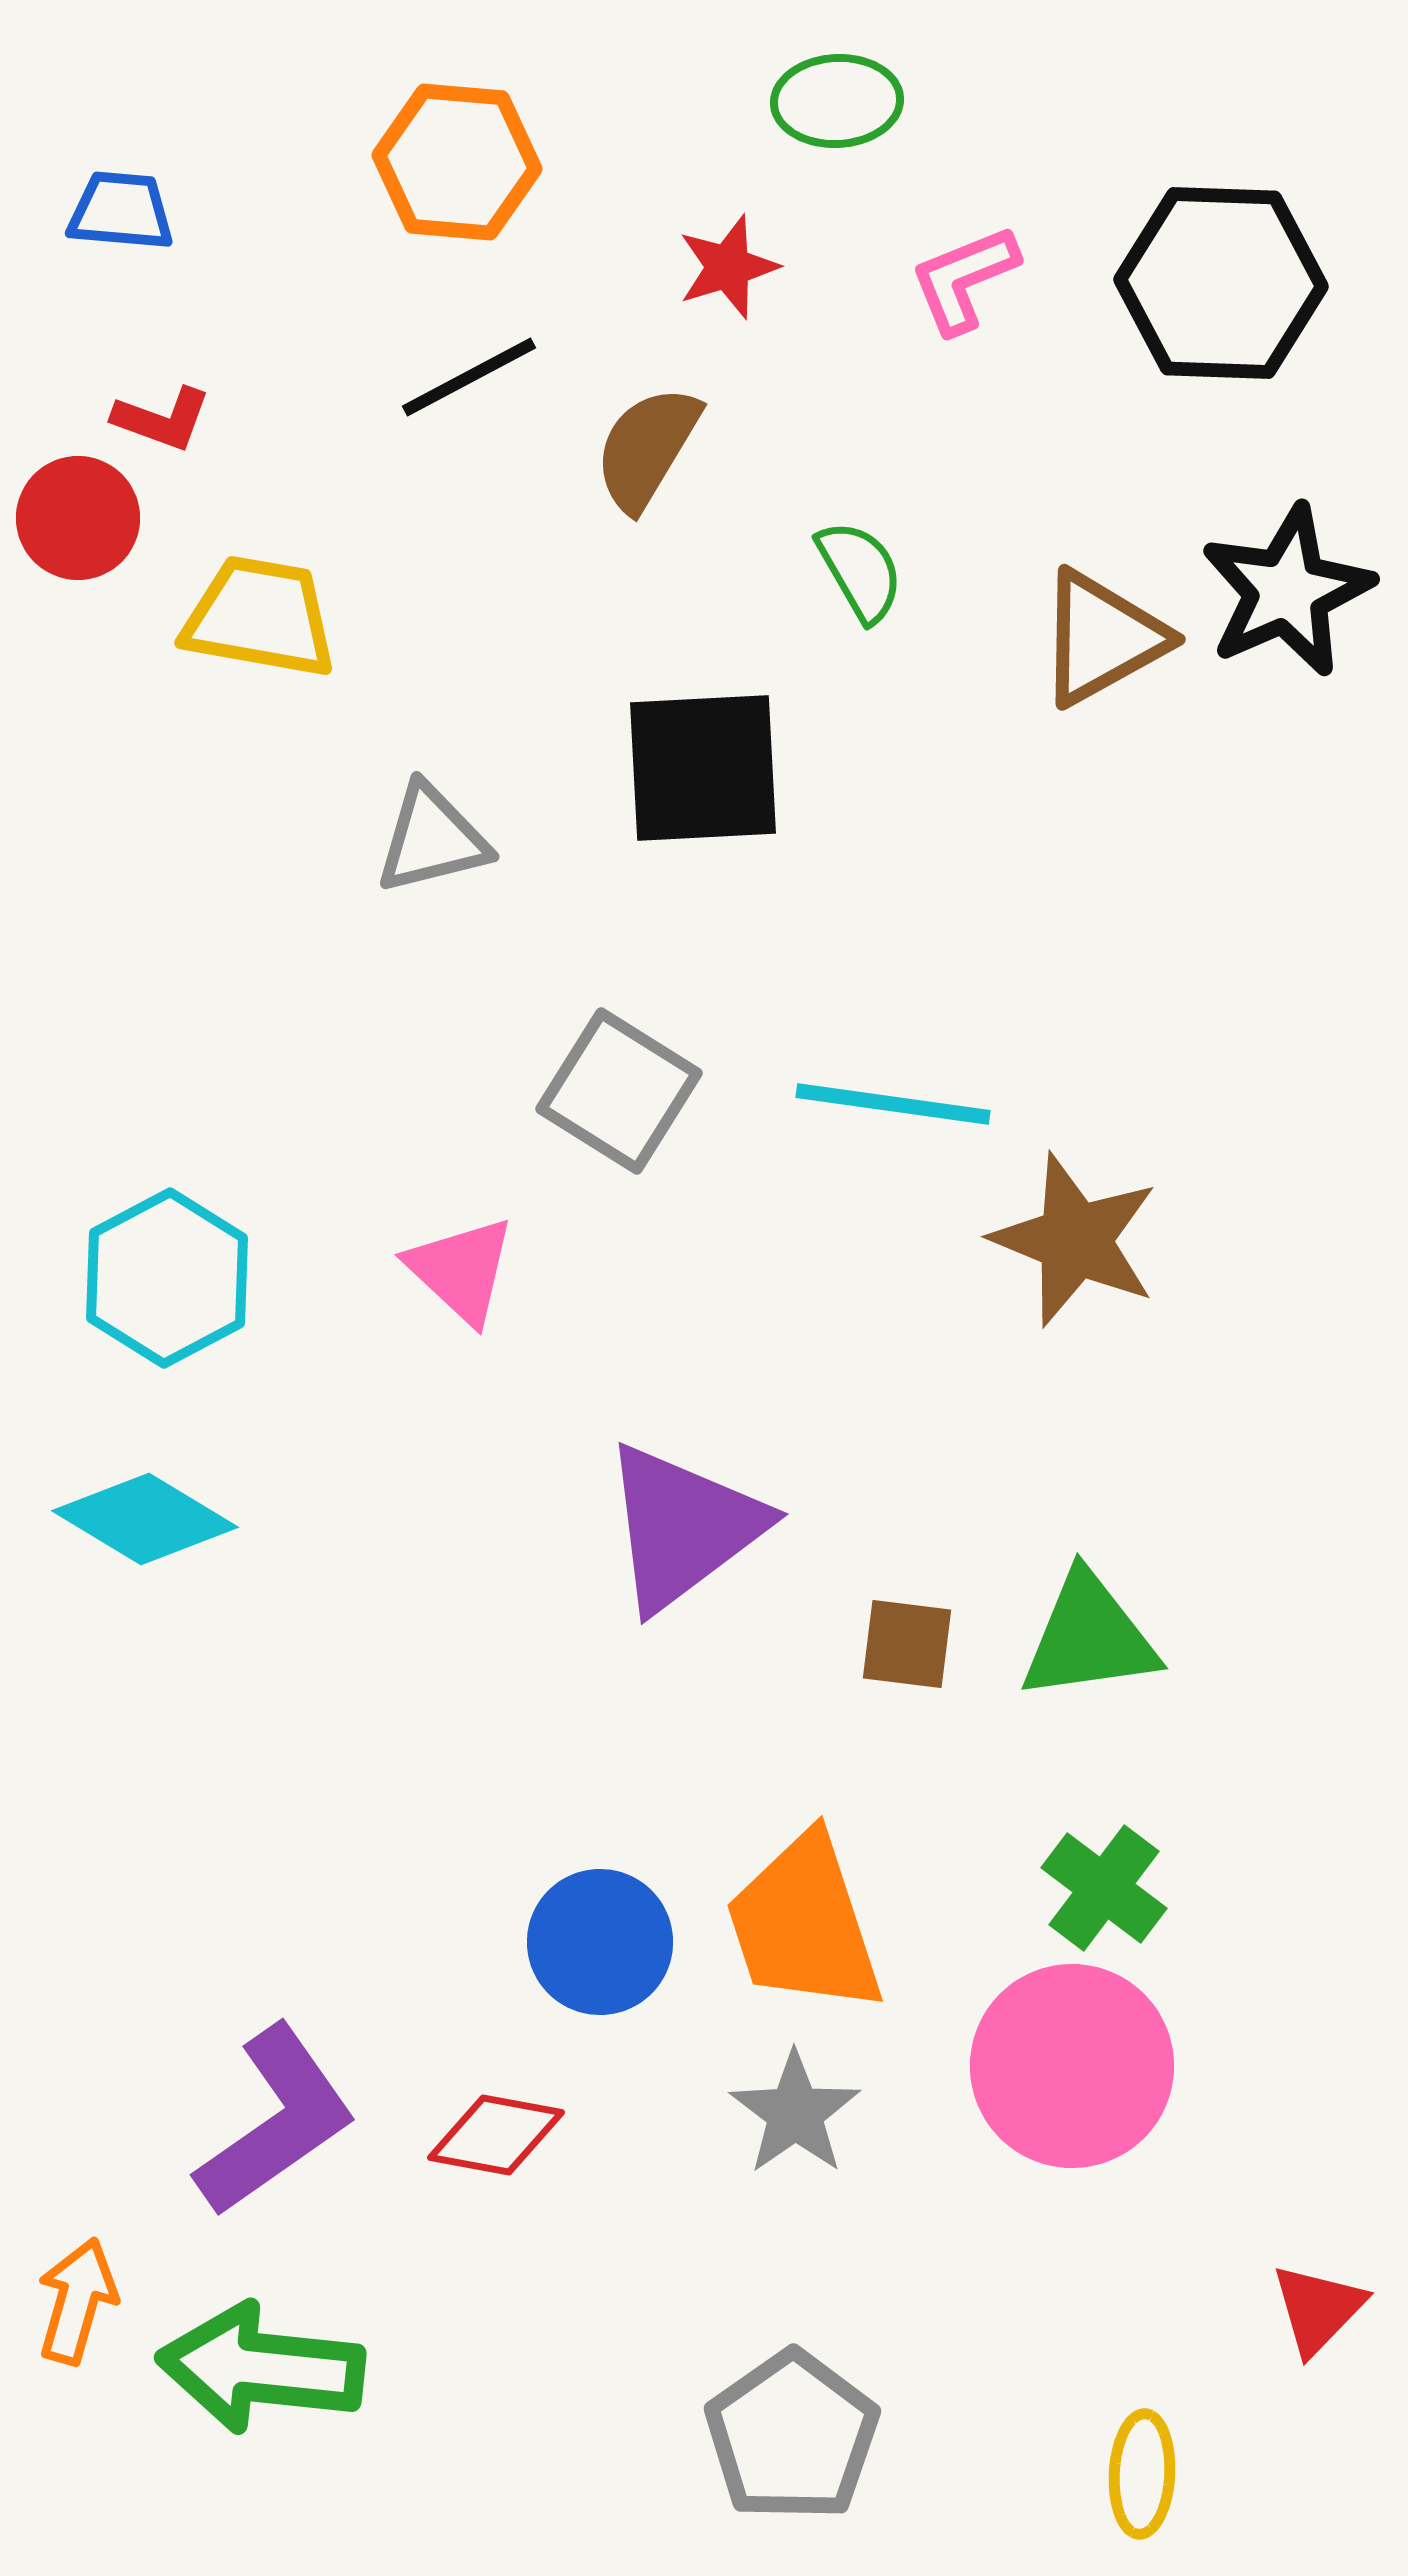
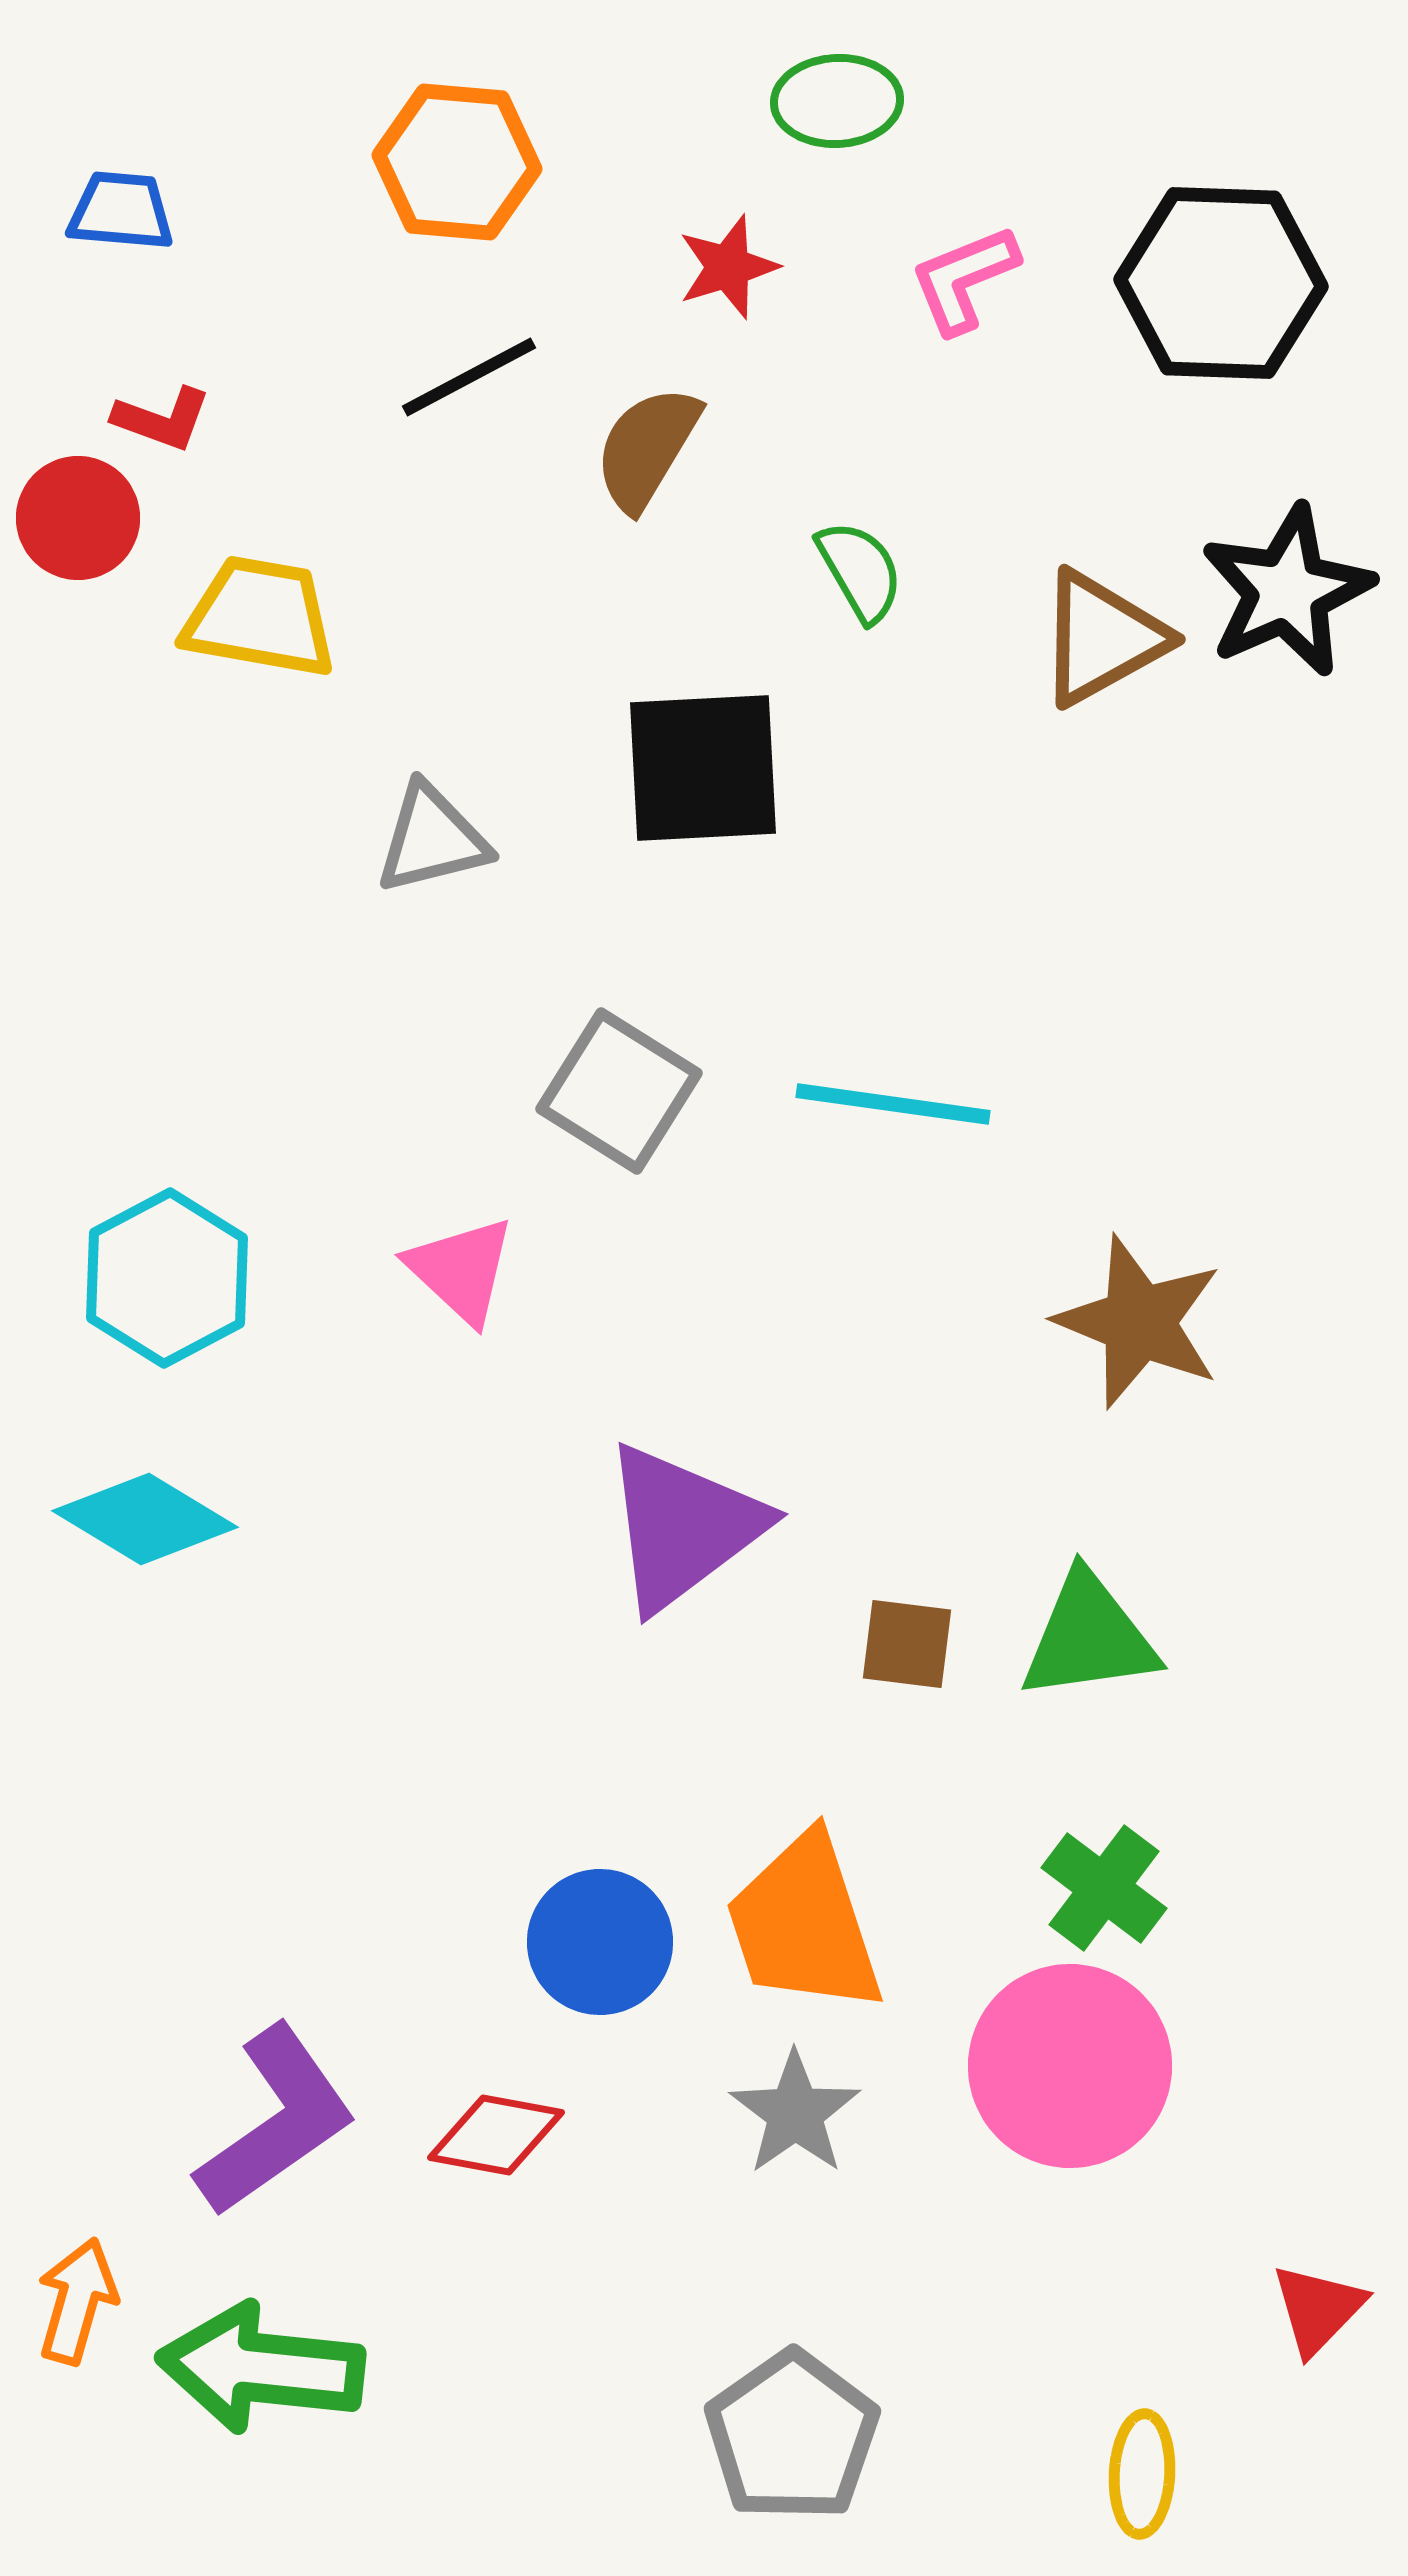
brown star: moved 64 px right, 82 px down
pink circle: moved 2 px left
